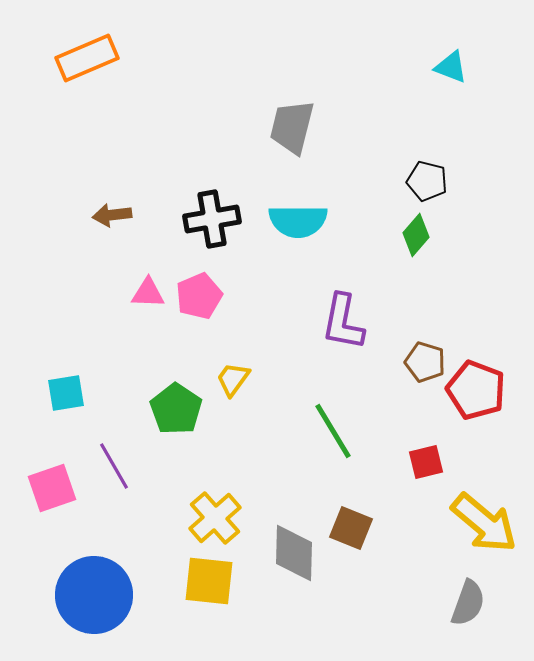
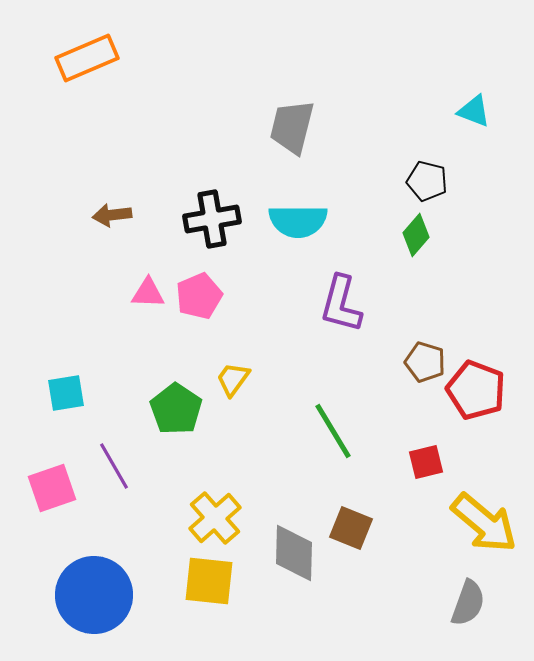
cyan triangle: moved 23 px right, 44 px down
purple L-shape: moved 2 px left, 18 px up; rotated 4 degrees clockwise
